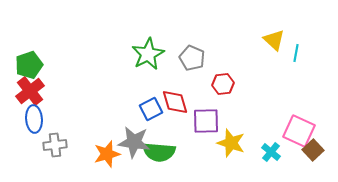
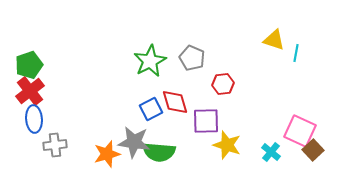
yellow triangle: rotated 25 degrees counterclockwise
green star: moved 2 px right, 7 px down
pink square: moved 1 px right
yellow star: moved 4 px left, 2 px down
